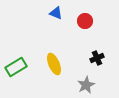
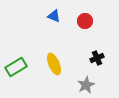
blue triangle: moved 2 px left, 3 px down
